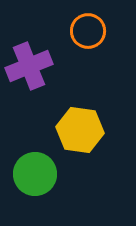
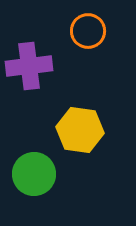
purple cross: rotated 15 degrees clockwise
green circle: moved 1 px left
